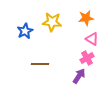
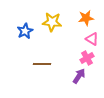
brown line: moved 2 px right
